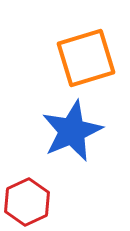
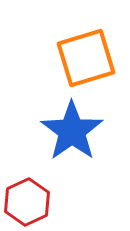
blue star: rotated 12 degrees counterclockwise
